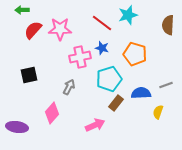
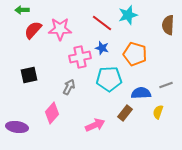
cyan pentagon: rotated 15 degrees clockwise
brown rectangle: moved 9 px right, 10 px down
